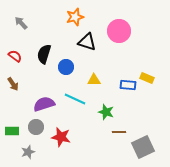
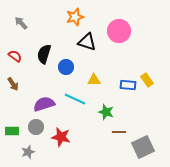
yellow rectangle: moved 2 px down; rotated 32 degrees clockwise
